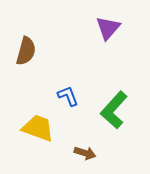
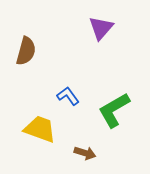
purple triangle: moved 7 px left
blue L-shape: rotated 15 degrees counterclockwise
green L-shape: rotated 18 degrees clockwise
yellow trapezoid: moved 2 px right, 1 px down
